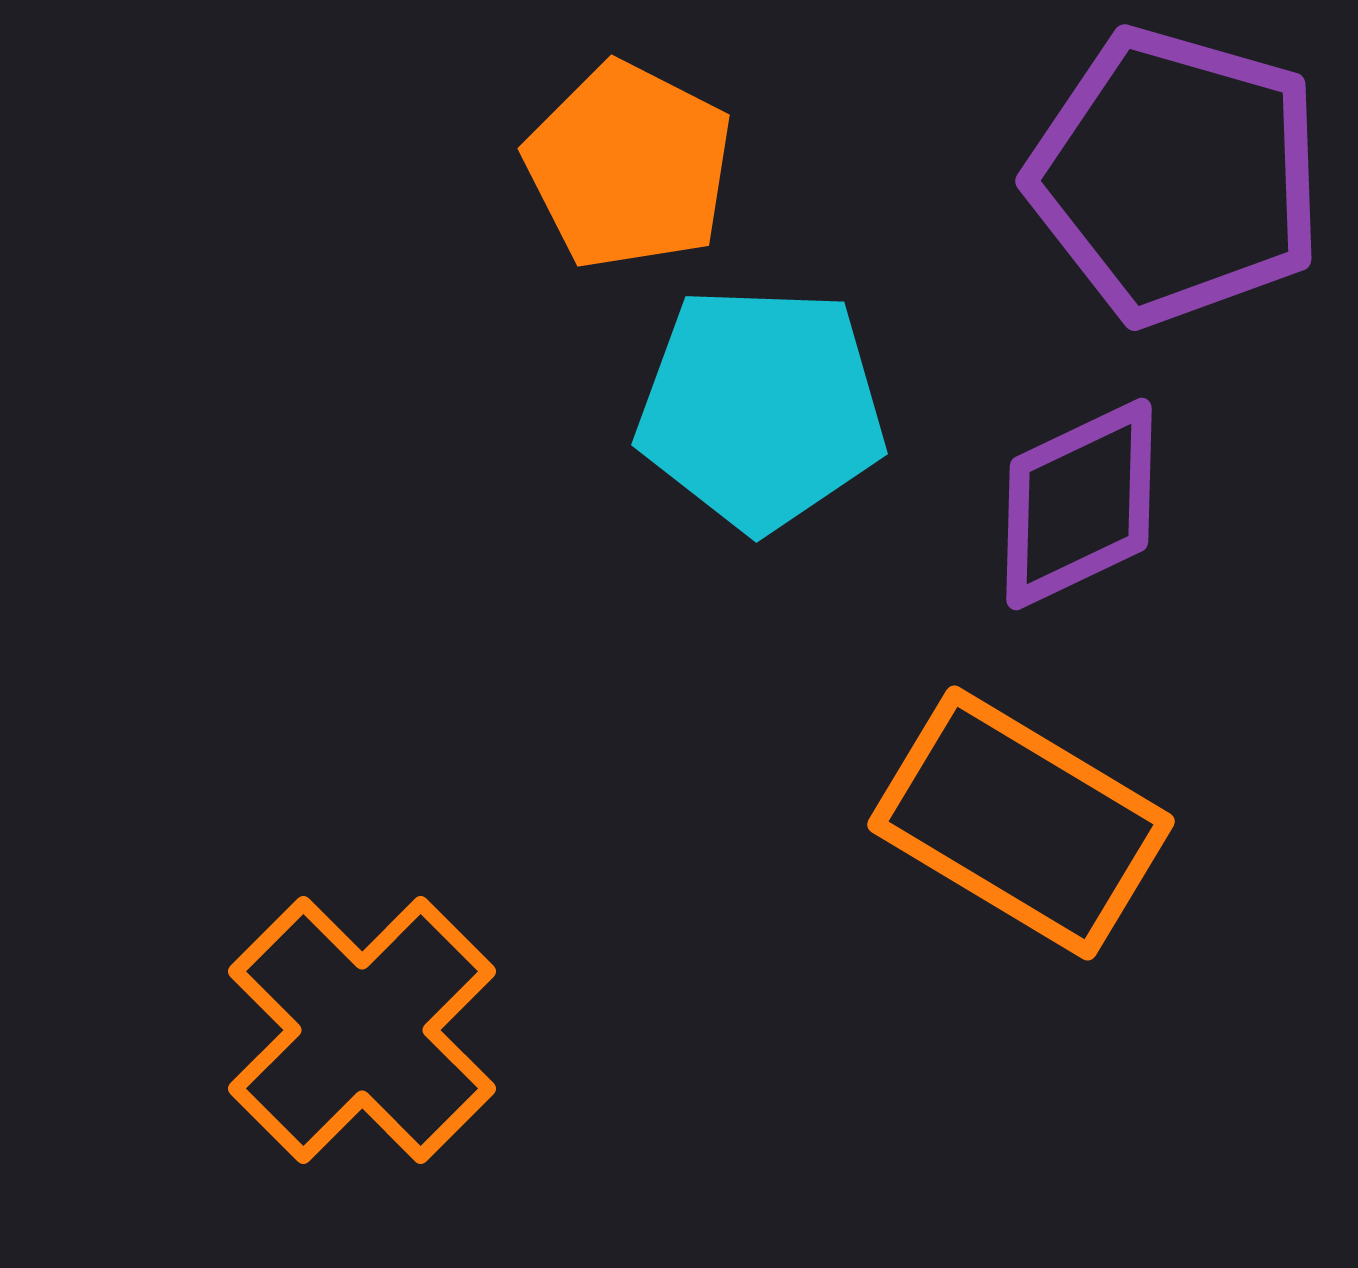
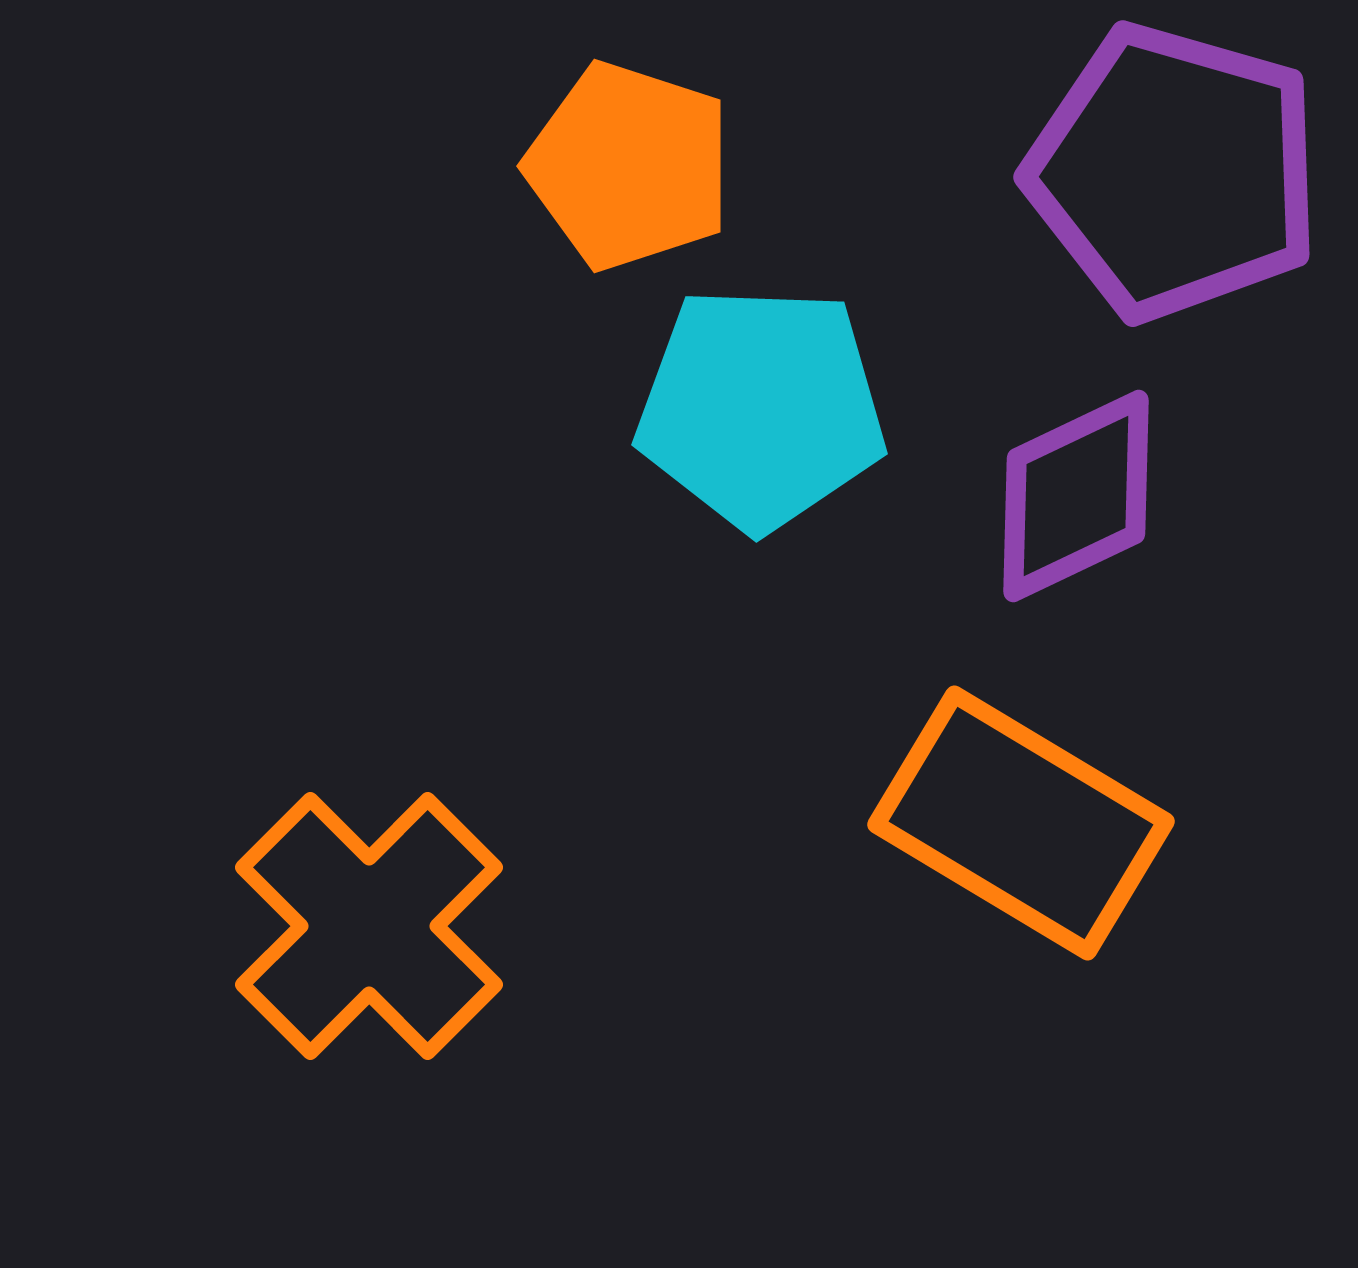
orange pentagon: rotated 9 degrees counterclockwise
purple pentagon: moved 2 px left, 4 px up
purple diamond: moved 3 px left, 8 px up
orange cross: moved 7 px right, 104 px up
